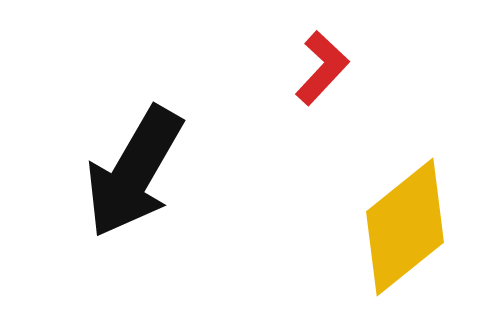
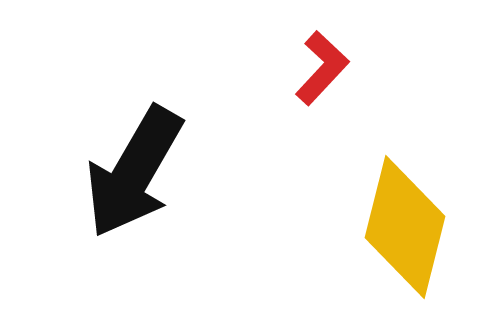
yellow diamond: rotated 37 degrees counterclockwise
